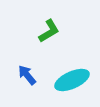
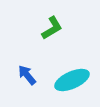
green L-shape: moved 3 px right, 3 px up
